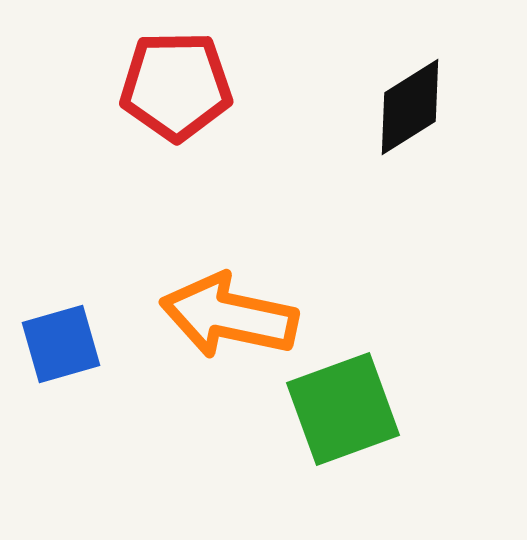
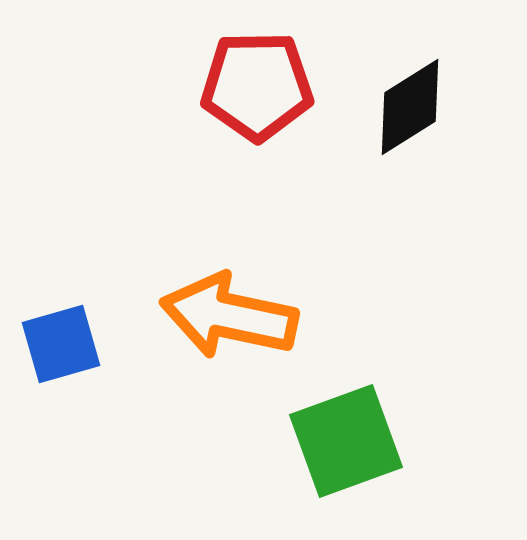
red pentagon: moved 81 px right
green square: moved 3 px right, 32 px down
